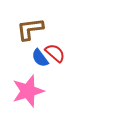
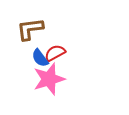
red semicircle: rotated 70 degrees counterclockwise
pink star: moved 21 px right, 12 px up
